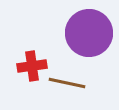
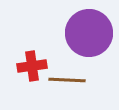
brown line: moved 3 px up; rotated 9 degrees counterclockwise
